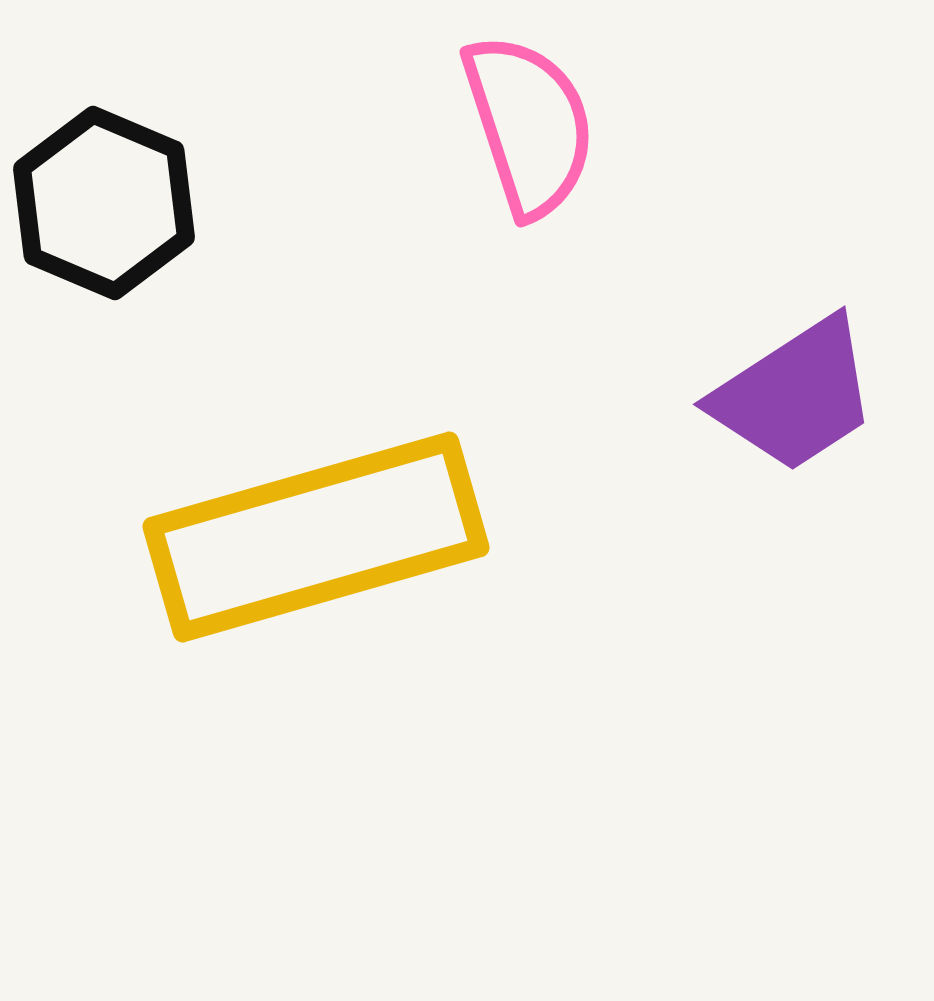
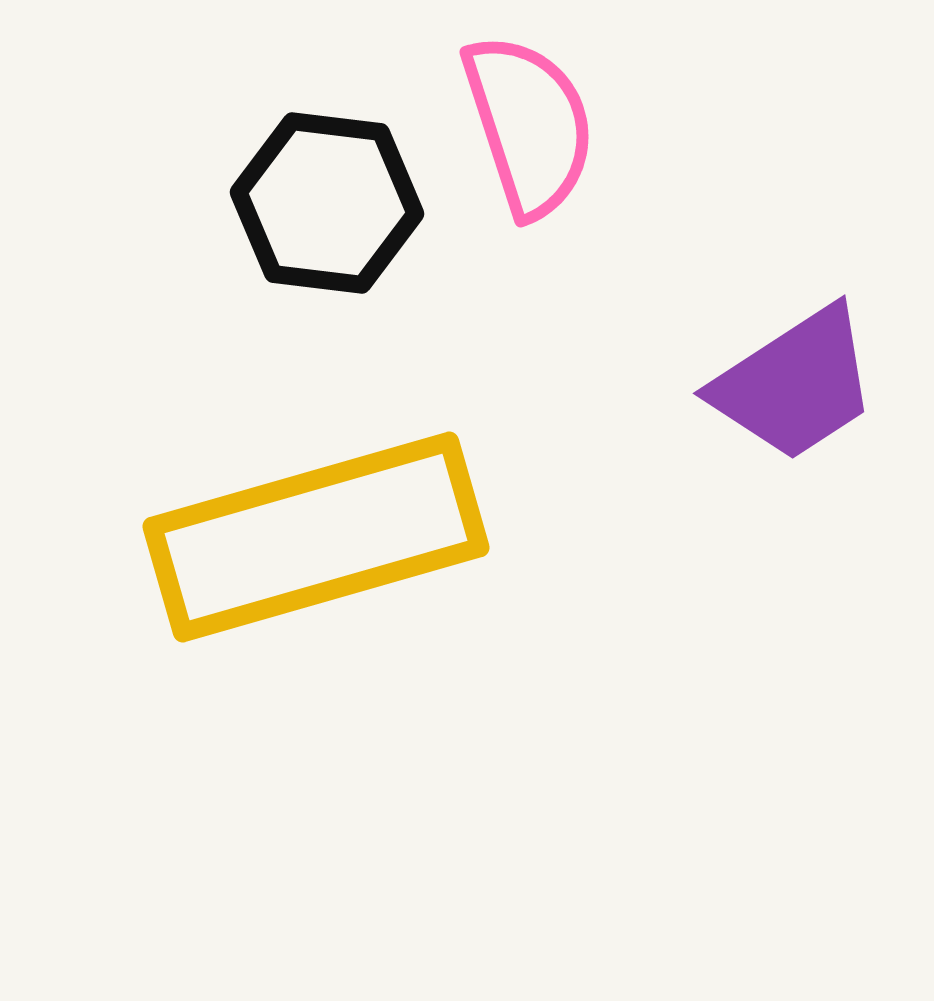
black hexagon: moved 223 px right; rotated 16 degrees counterclockwise
purple trapezoid: moved 11 px up
